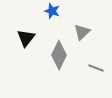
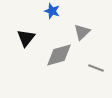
gray diamond: rotated 48 degrees clockwise
